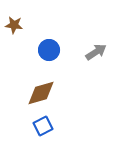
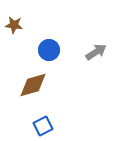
brown diamond: moved 8 px left, 8 px up
